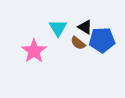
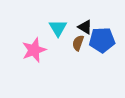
brown semicircle: rotated 70 degrees clockwise
pink star: moved 1 px up; rotated 15 degrees clockwise
